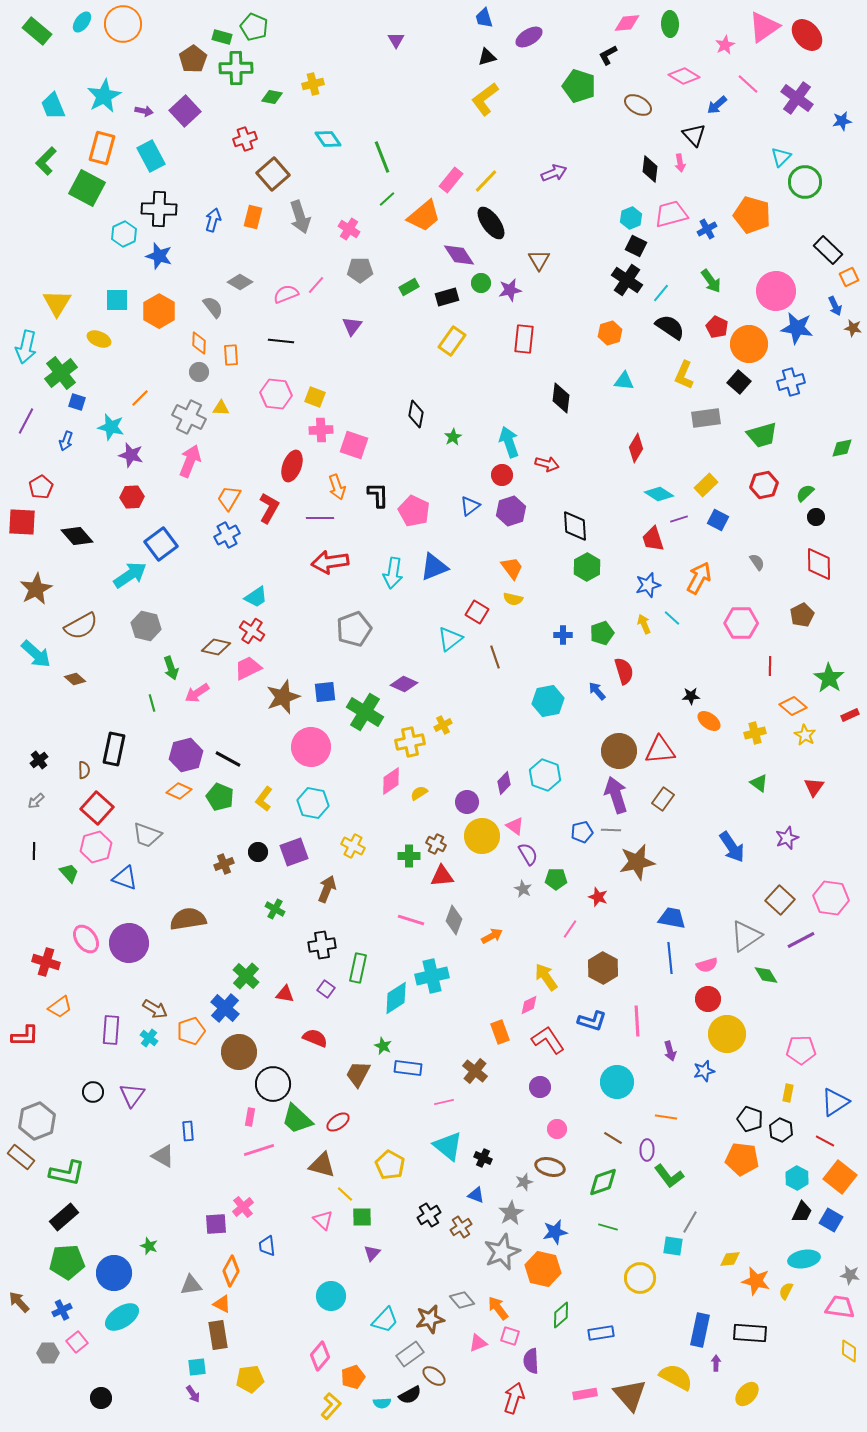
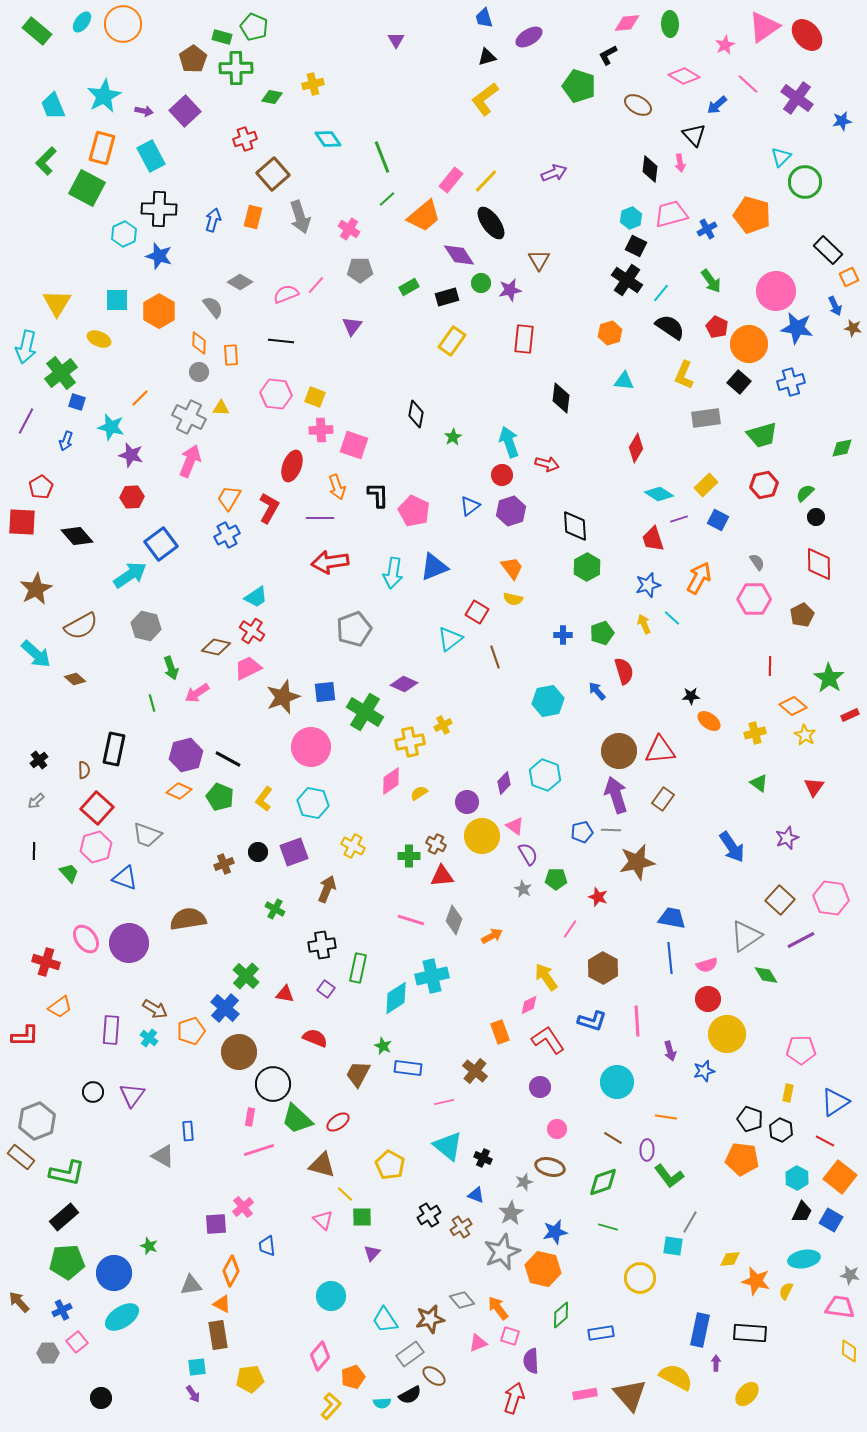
pink hexagon at (741, 623): moved 13 px right, 24 px up
cyan trapezoid at (385, 1320): rotated 104 degrees clockwise
